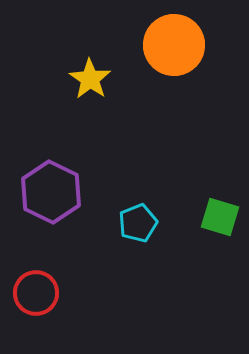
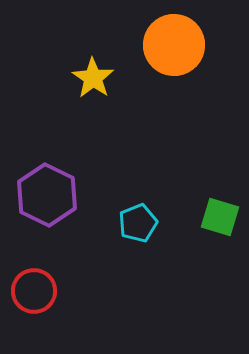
yellow star: moved 3 px right, 1 px up
purple hexagon: moved 4 px left, 3 px down
red circle: moved 2 px left, 2 px up
